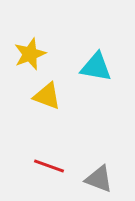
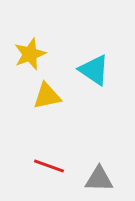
cyan triangle: moved 2 px left, 3 px down; rotated 24 degrees clockwise
yellow triangle: rotated 32 degrees counterclockwise
gray triangle: rotated 20 degrees counterclockwise
